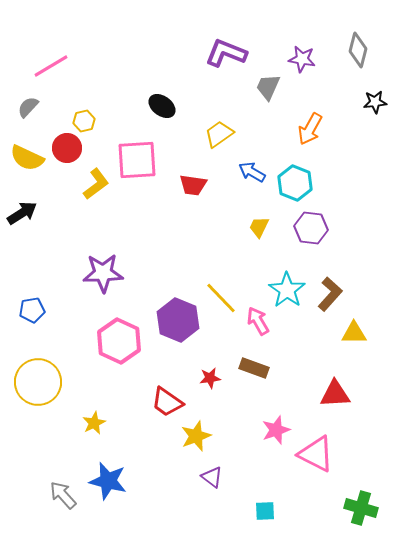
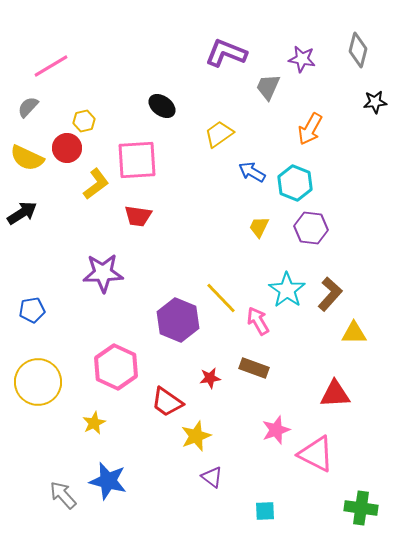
red trapezoid at (193, 185): moved 55 px left, 31 px down
pink hexagon at (119, 341): moved 3 px left, 26 px down
green cross at (361, 508): rotated 8 degrees counterclockwise
